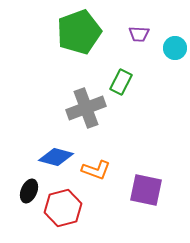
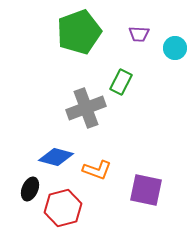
orange L-shape: moved 1 px right
black ellipse: moved 1 px right, 2 px up
